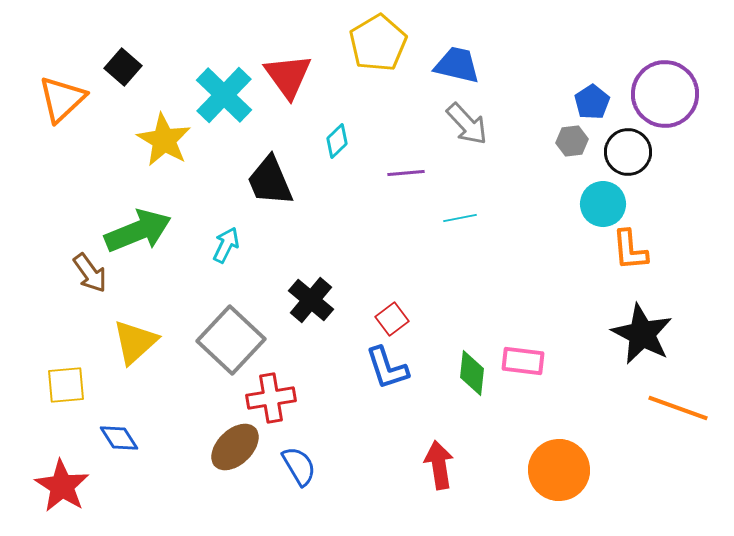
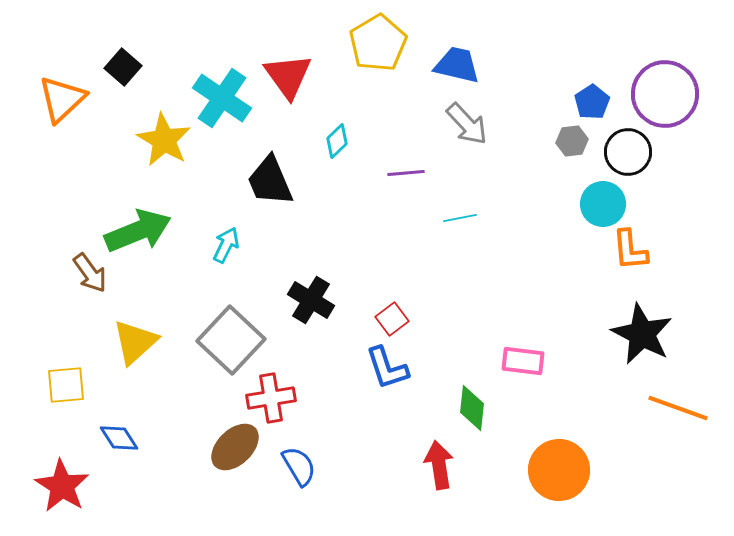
cyan cross: moved 2 px left, 3 px down; rotated 10 degrees counterclockwise
black cross: rotated 9 degrees counterclockwise
green diamond: moved 35 px down
